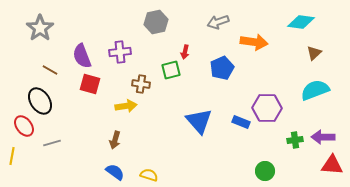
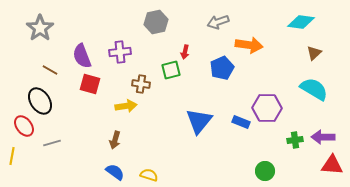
orange arrow: moved 5 px left, 3 px down
cyan semicircle: moved 1 px left, 1 px up; rotated 52 degrees clockwise
blue triangle: rotated 20 degrees clockwise
